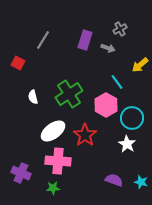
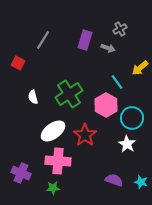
yellow arrow: moved 3 px down
